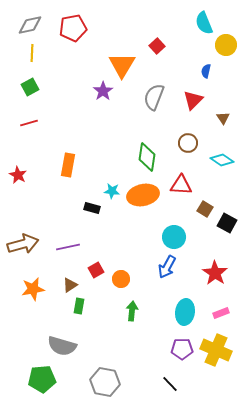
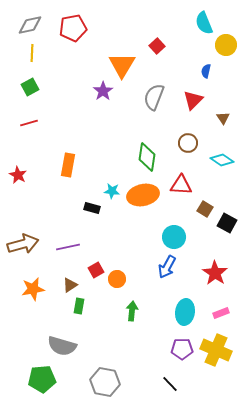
orange circle at (121, 279): moved 4 px left
